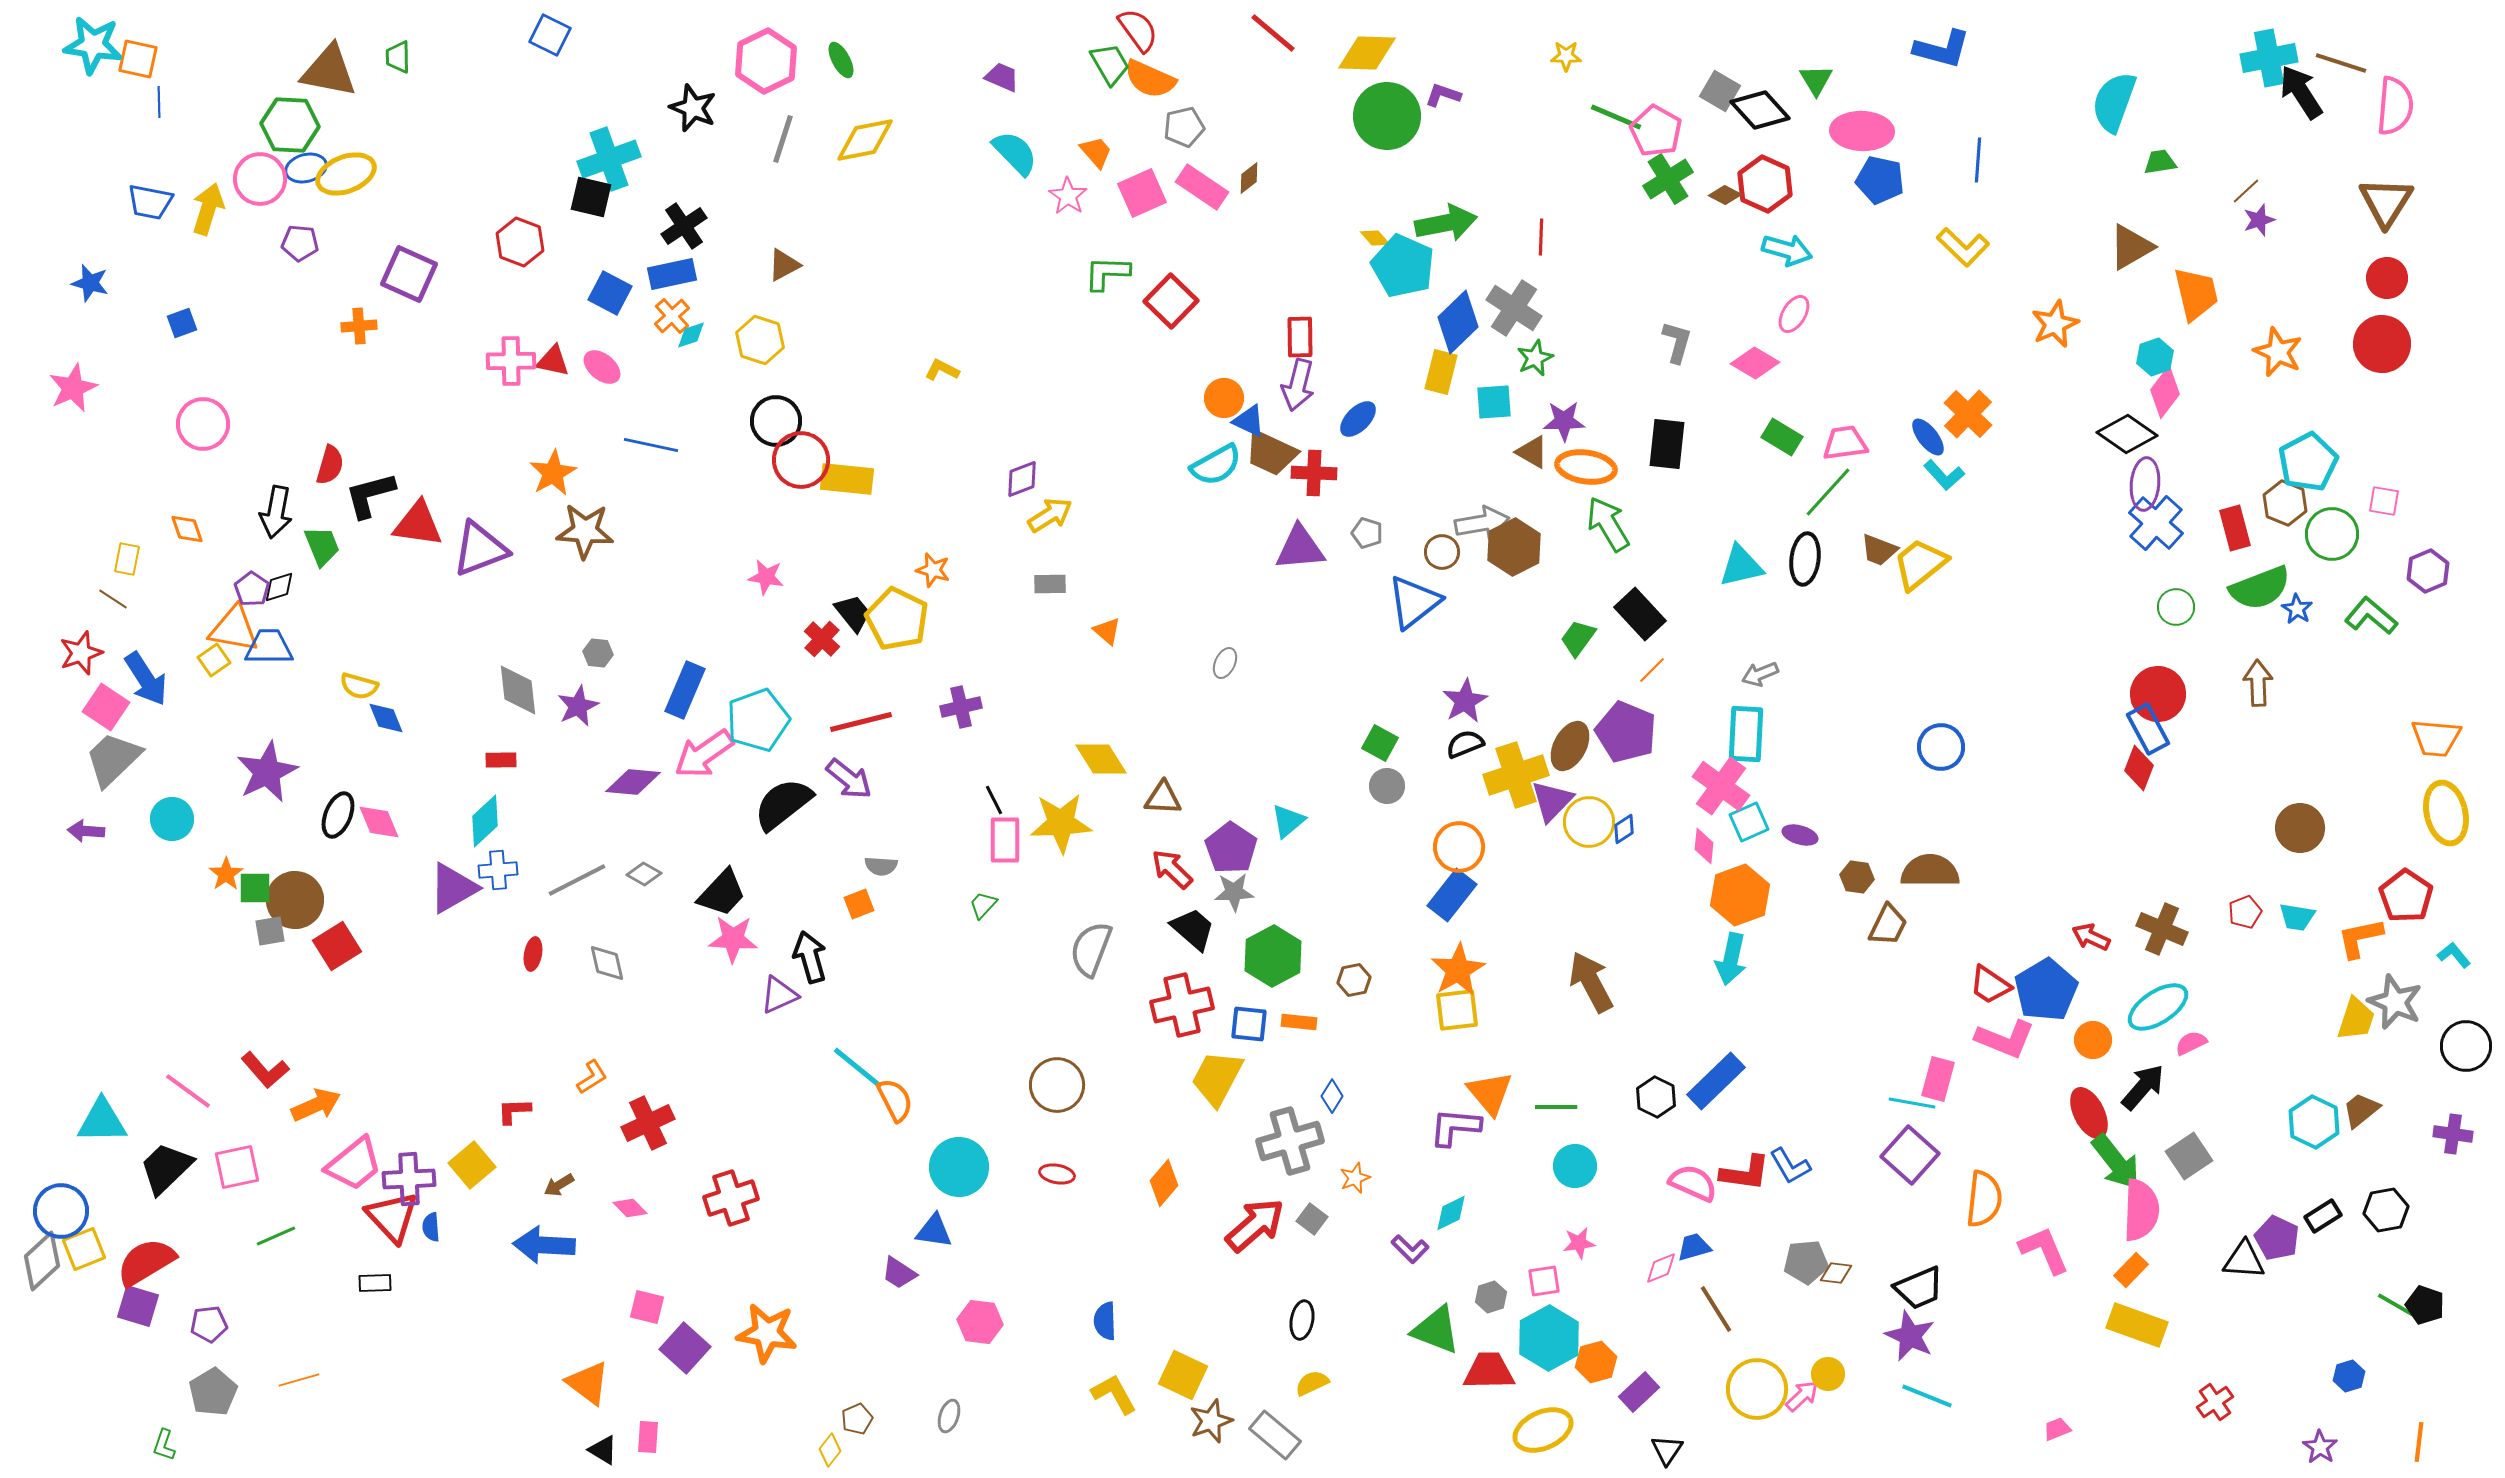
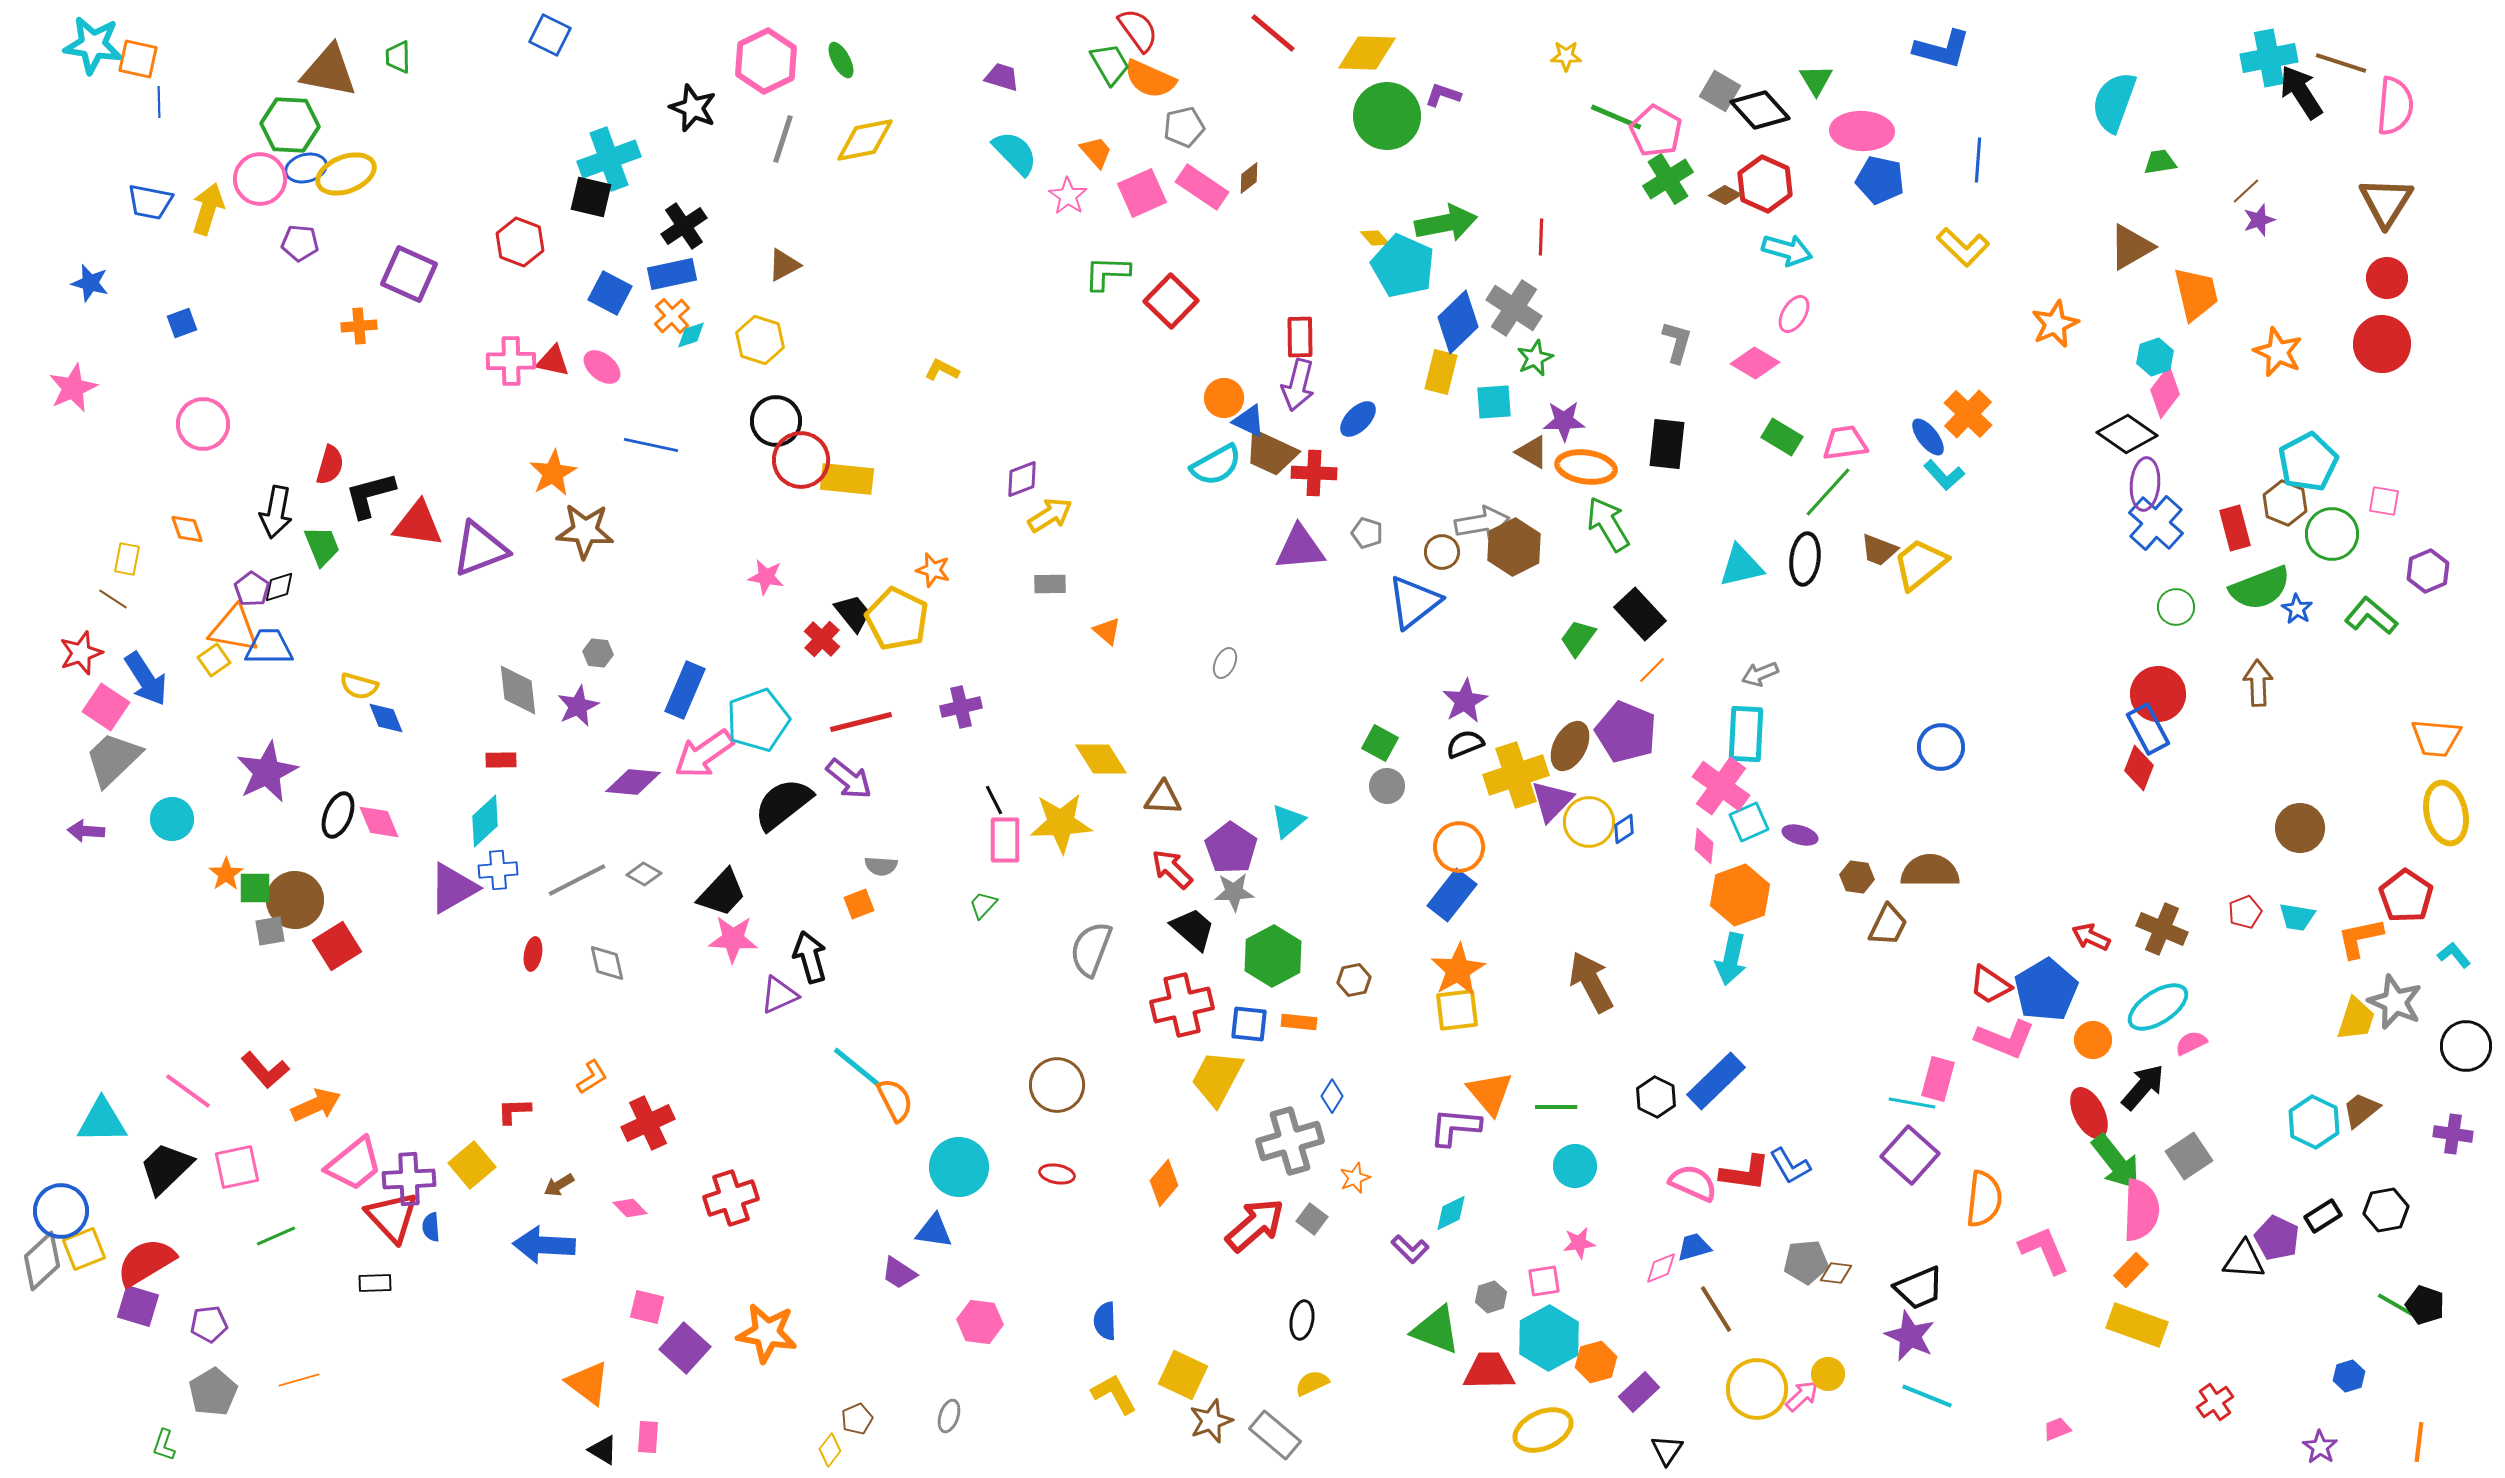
purple trapezoid at (1002, 77): rotated 6 degrees counterclockwise
